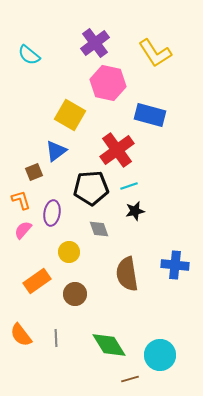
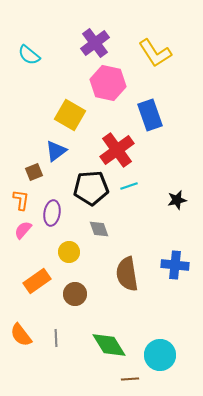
blue rectangle: rotated 56 degrees clockwise
orange L-shape: rotated 25 degrees clockwise
black star: moved 42 px right, 11 px up
brown line: rotated 12 degrees clockwise
